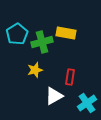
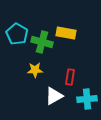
cyan pentagon: rotated 10 degrees counterclockwise
green cross: rotated 30 degrees clockwise
yellow star: rotated 14 degrees clockwise
cyan cross: moved 4 px up; rotated 30 degrees clockwise
